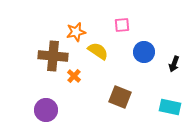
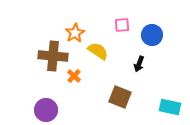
orange star: moved 1 px left, 1 px down; rotated 18 degrees counterclockwise
blue circle: moved 8 px right, 17 px up
black arrow: moved 35 px left
